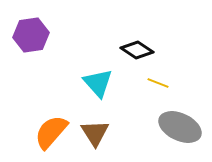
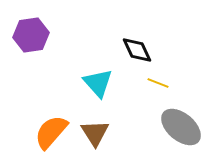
black diamond: rotated 32 degrees clockwise
gray ellipse: moved 1 px right; rotated 15 degrees clockwise
